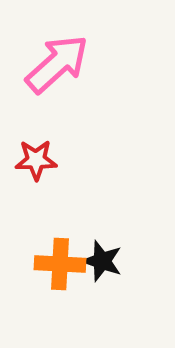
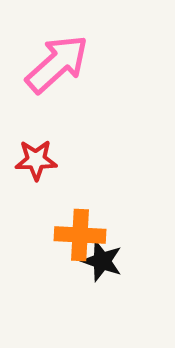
orange cross: moved 20 px right, 29 px up
